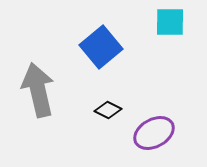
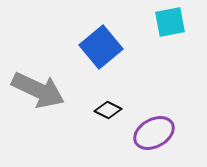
cyan square: rotated 12 degrees counterclockwise
gray arrow: rotated 128 degrees clockwise
